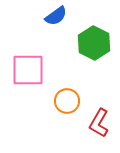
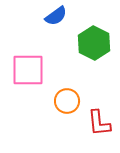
red L-shape: rotated 36 degrees counterclockwise
